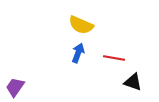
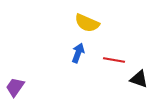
yellow semicircle: moved 6 px right, 2 px up
red line: moved 2 px down
black triangle: moved 6 px right, 3 px up
